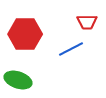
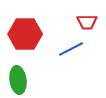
green ellipse: rotated 64 degrees clockwise
